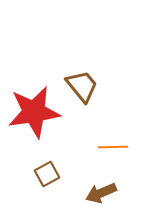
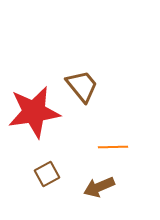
brown arrow: moved 2 px left, 6 px up
